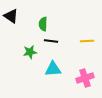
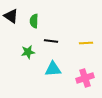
green semicircle: moved 9 px left, 3 px up
yellow line: moved 1 px left, 2 px down
green star: moved 2 px left
